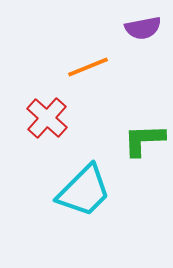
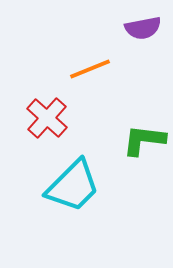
orange line: moved 2 px right, 2 px down
green L-shape: rotated 9 degrees clockwise
cyan trapezoid: moved 11 px left, 5 px up
